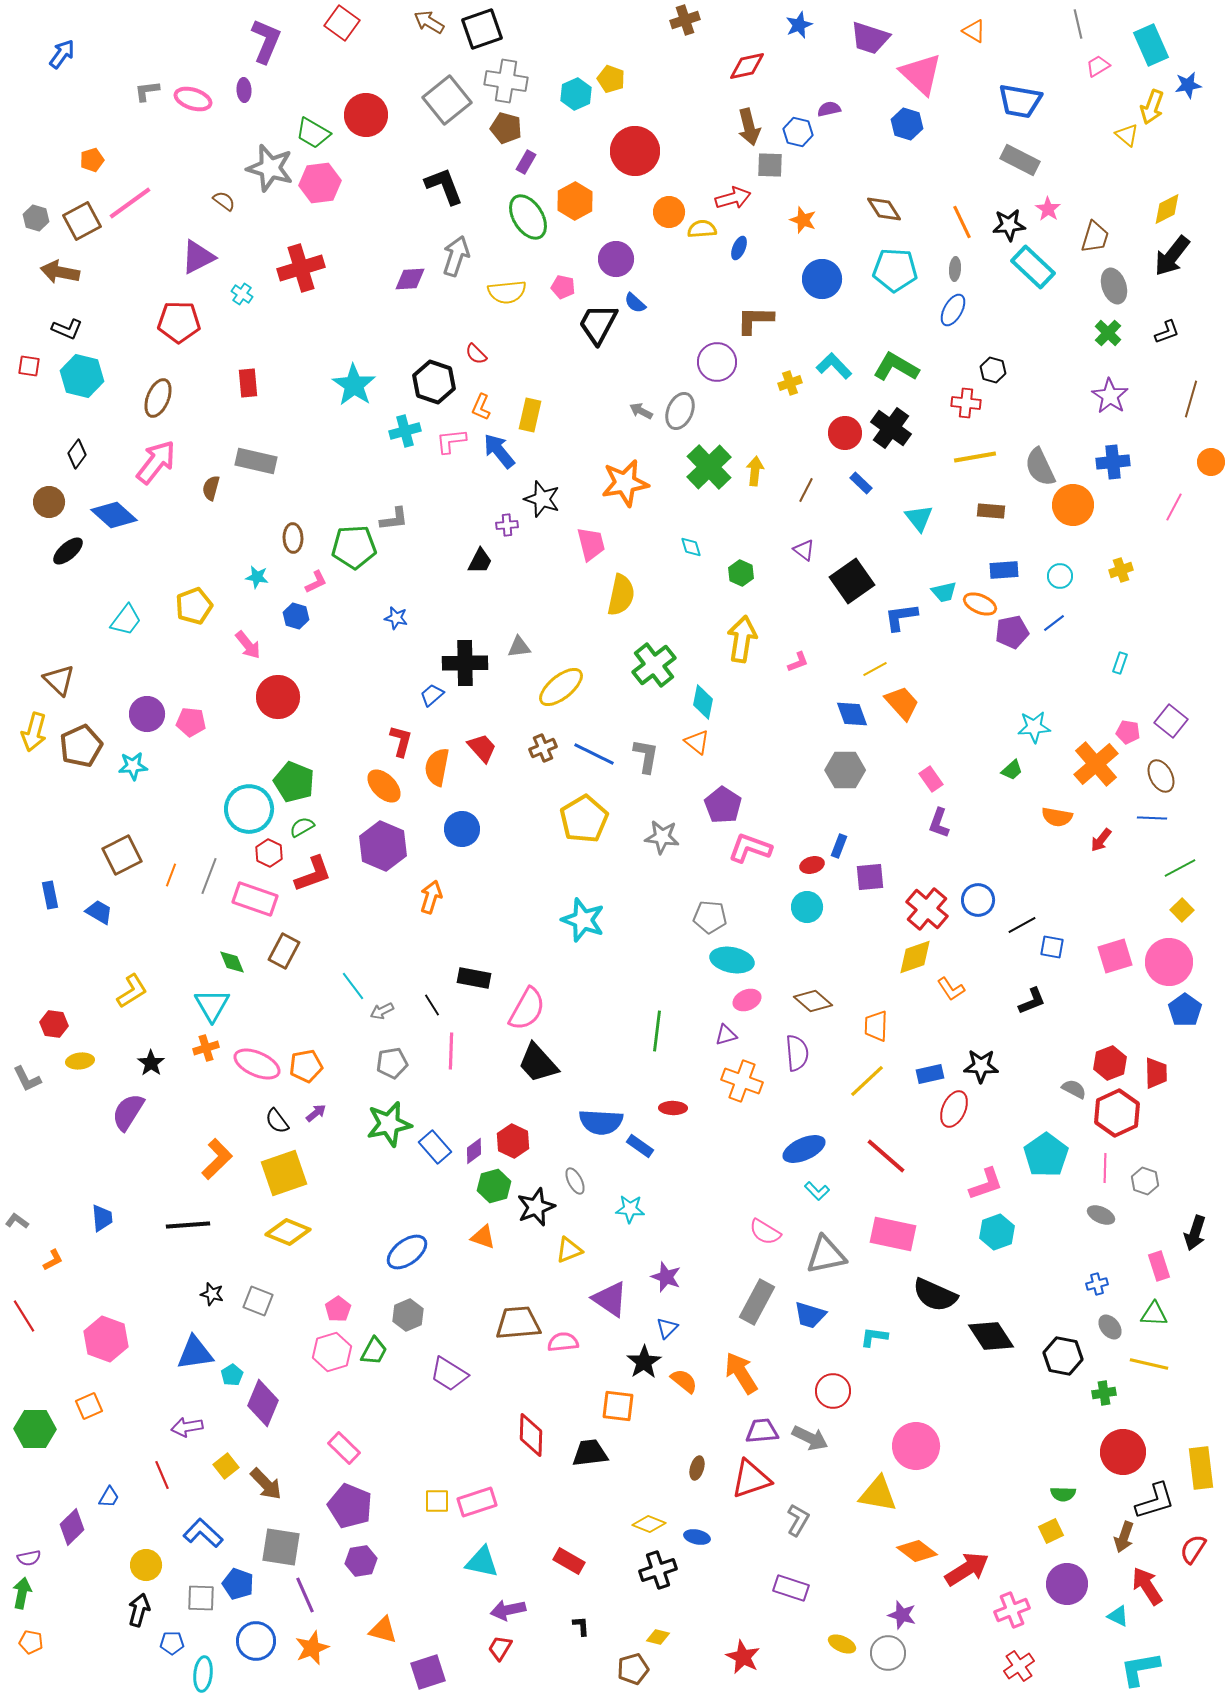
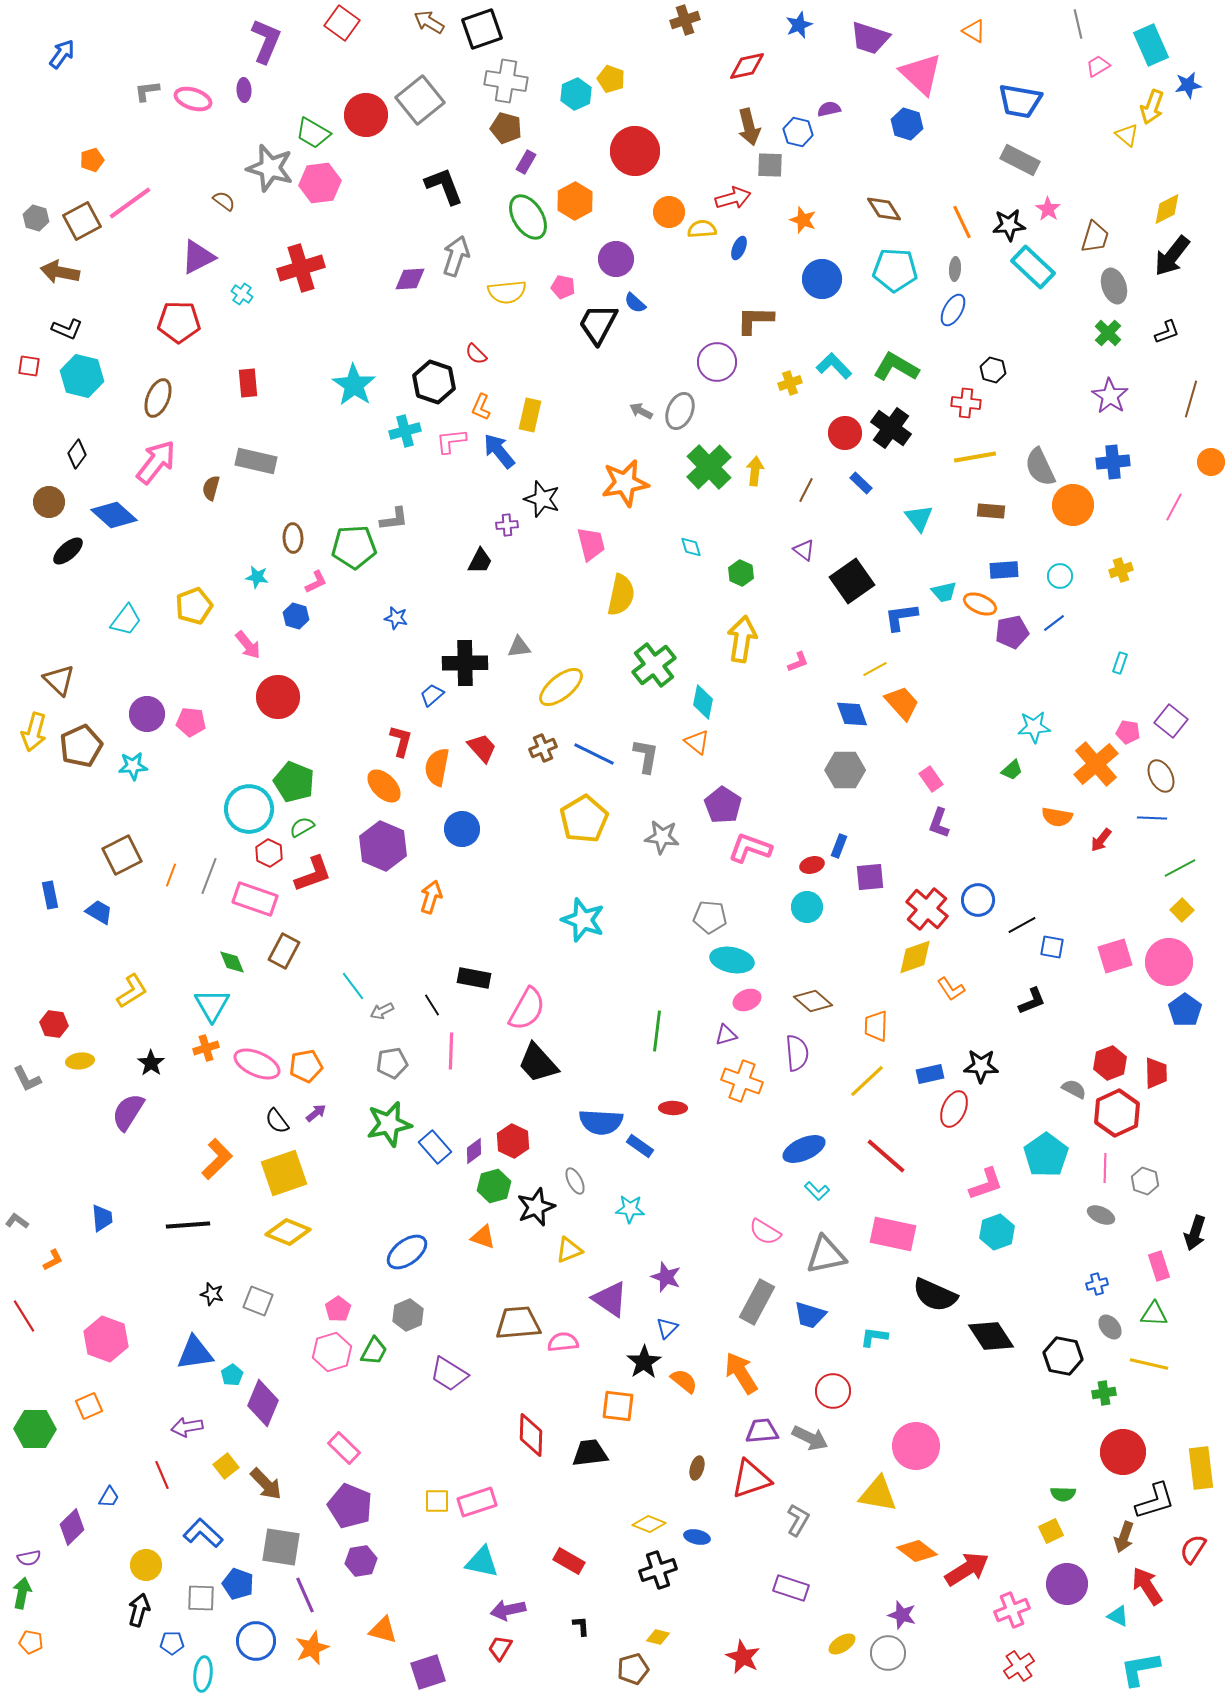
gray square at (447, 100): moved 27 px left
yellow ellipse at (842, 1644): rotated 56 degrees counterclockwise
